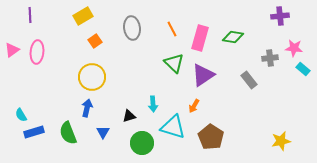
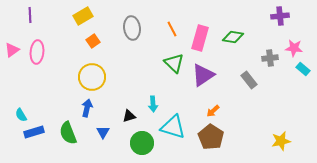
orange square: moved 2 px left
orange arrow: moved 19 px right, 5 px down; rotated 16 degrees clockwise
